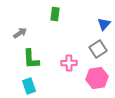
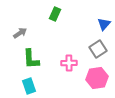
green rectangle: rotated 16 degrees clockwise
